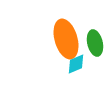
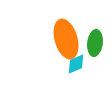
green ellipse: rotated 20 degrees clockwise
